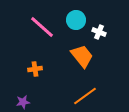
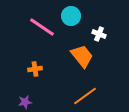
cyan circle: moved 5 px left, 4 px up
pink line: rotated 8 degrees counterclockwise
white cross: moved 2 px down
purple star: moved 2 px right
